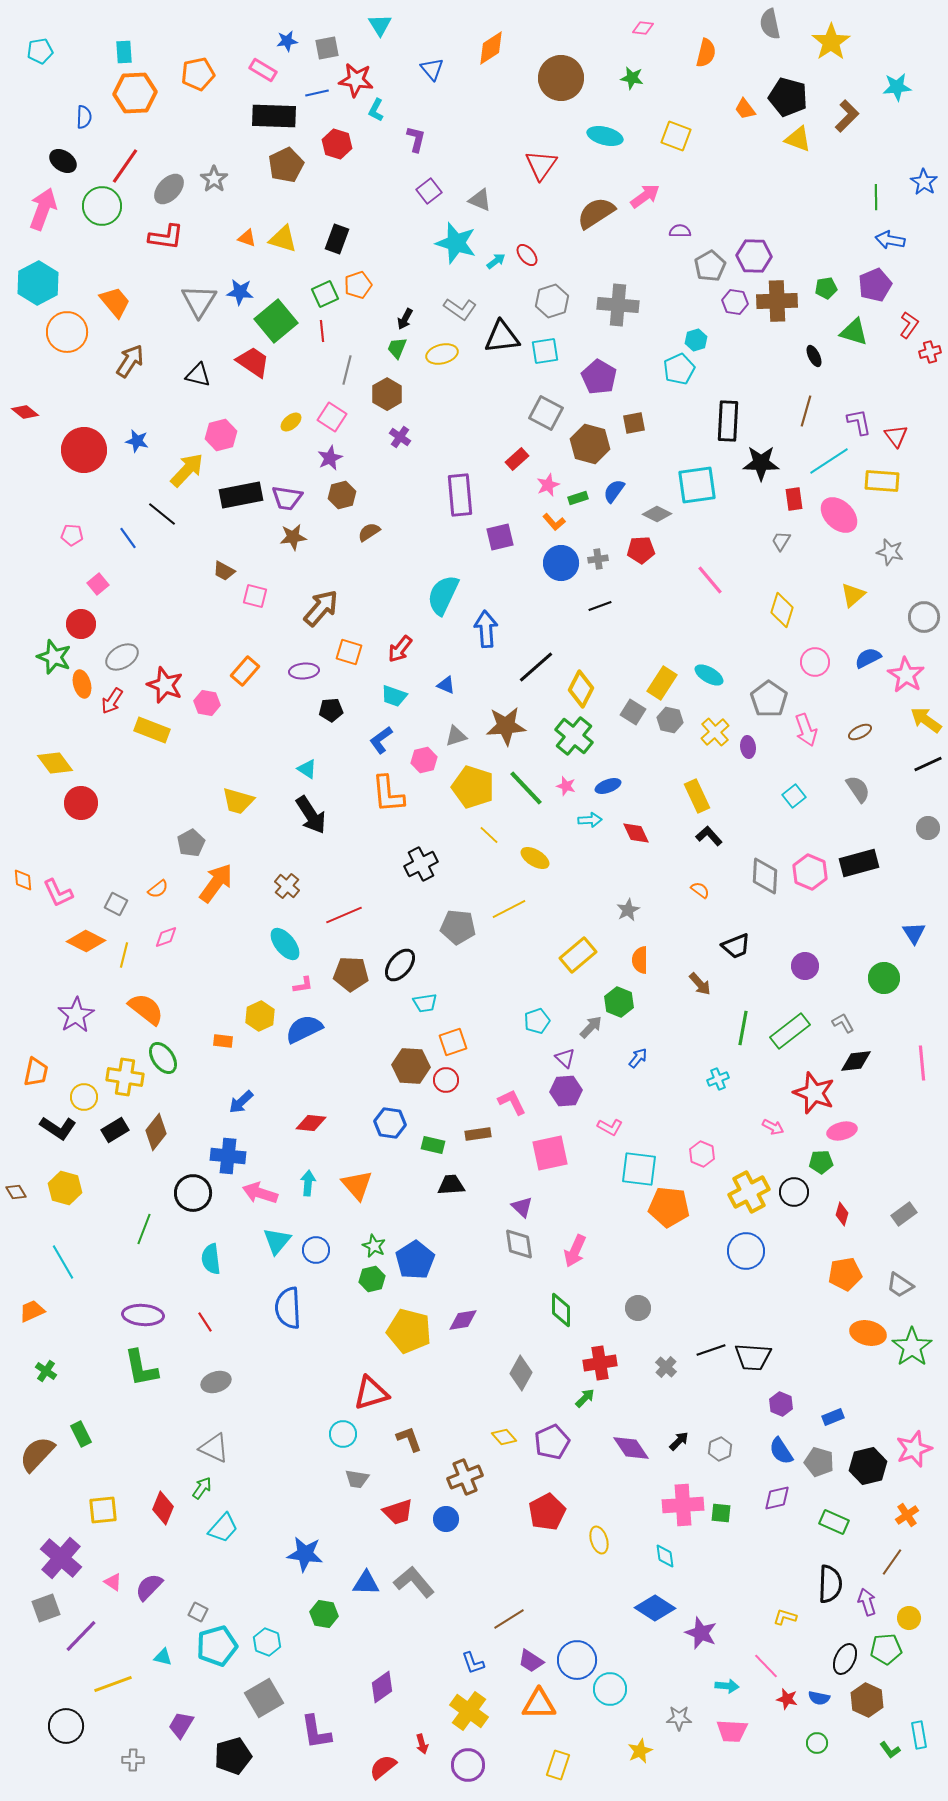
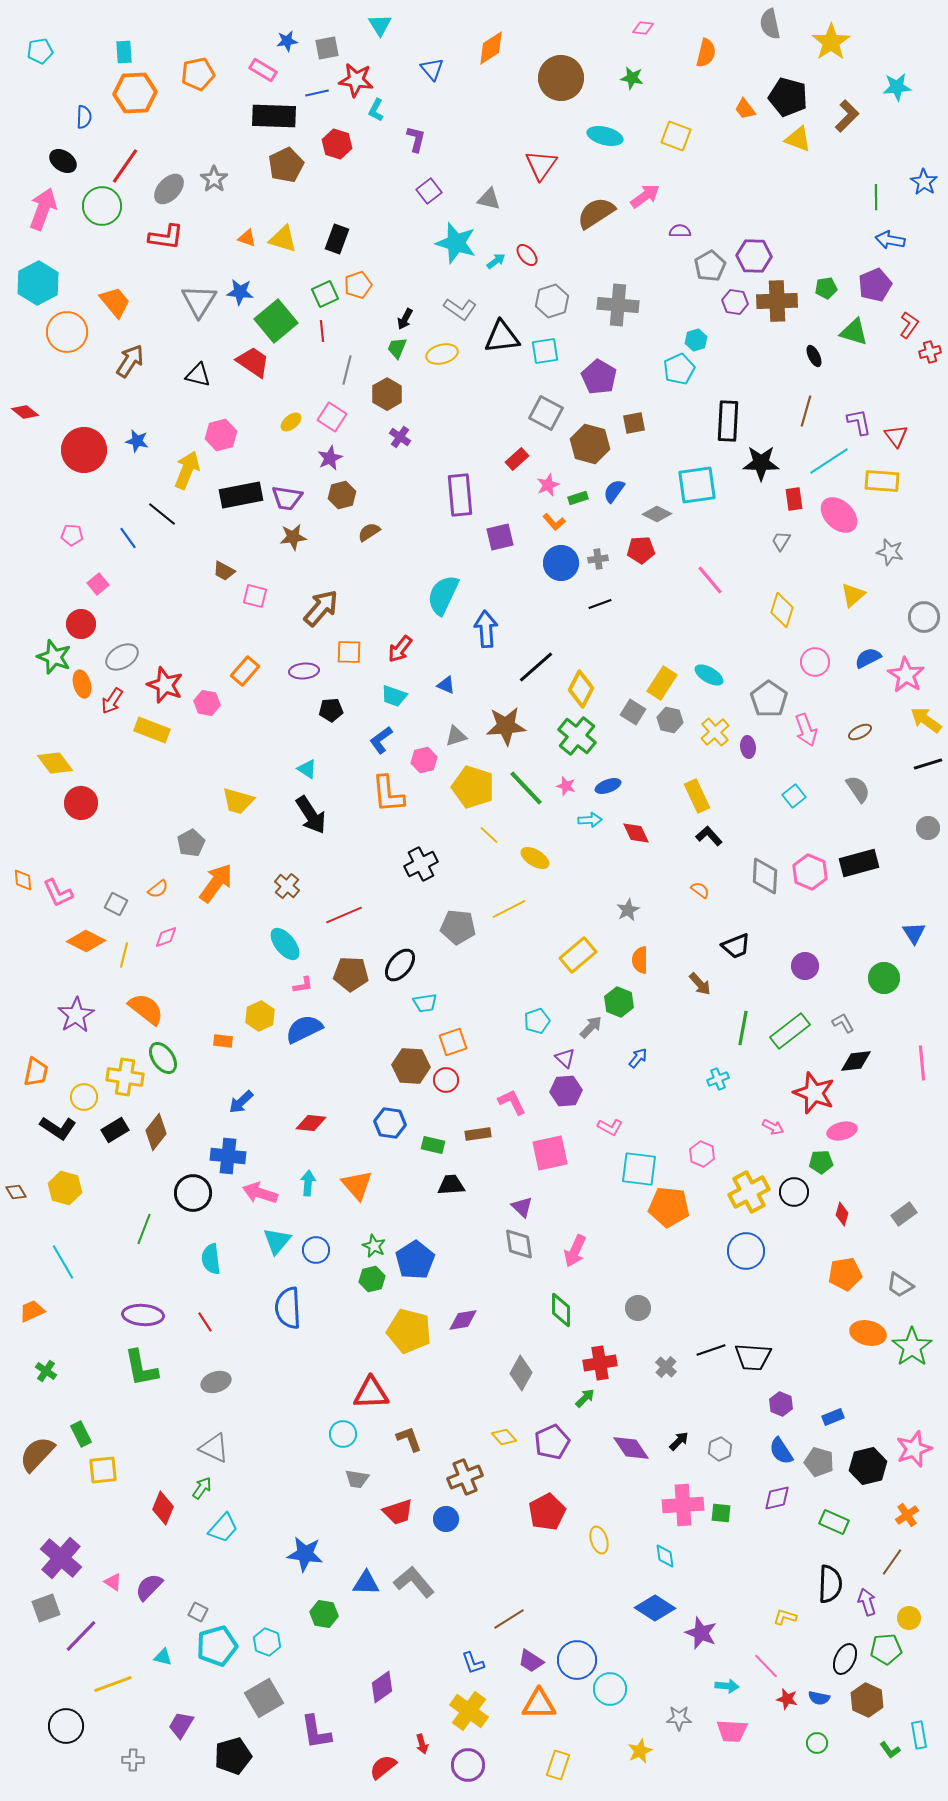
gray triangle at (480, 200): moved 9 px right, 1 px up; rotated 10 degrees counterclockwise
yellow arrow at (187, 470): rotated 21 degrees counterclockwise
black line at (600, 606): moved 2 px up
orange square at (349, 652): rotated 16 degrees counterclockwise
green cross at (574, 736): moved 3 px right
black line at (928, 764): rotated 8 degrees clockwise
red triangle at (371, 1393): rotated 15 degrees clockwise
yellow square at (103, 1510): moved 40 px up
